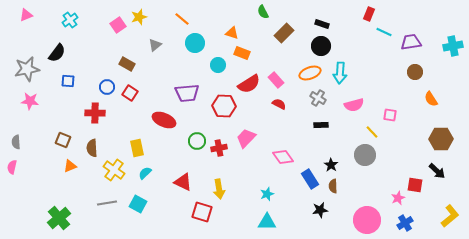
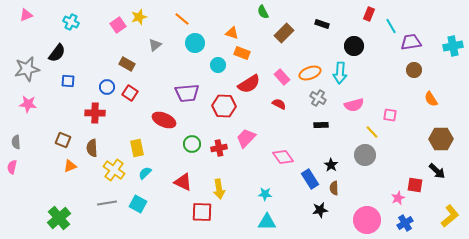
cyan cross at (70, 20): moved 1 px right, 2 px down; rotated 28 degrees counterclockwise
cyan line at (384, 32): moved 7 px right, 6 px up; rotated 35 degrees clockwise
black circle at (321, 46): moved 33 px right
brown circle at (415, 72): moved 1 px left, 2 px up
pink rectangle at (276, 80): moved 6 px right, 3 px up
pink star at (30, 101): moved 2 px left, 3 px down
green circle at (197, 141): moved 5 px left, 3 px down
brown semicircle at (333, 186): moved 1 px right, 2 px down
cyan star at (267, 194): moved 2 px left; rotated 24 degrees clockwise
red square at (202, 212): rotated 15 degrees counterclockwise
